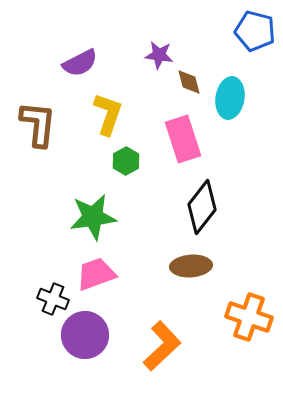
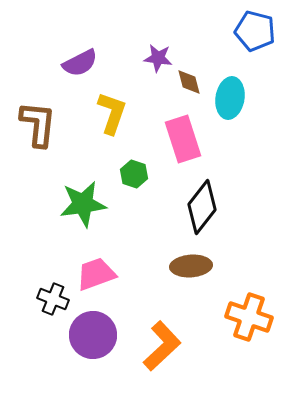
purple star: moved 1 px left, 3 px down
yellow L-shape: moved 4 px right, 1 px up
green hexagon: moved 8 px right, 13 px down; rotated 12 degrees counterclockwise
green star: moved 10 px left, 13 px up
purple circle: moved 8 px right
